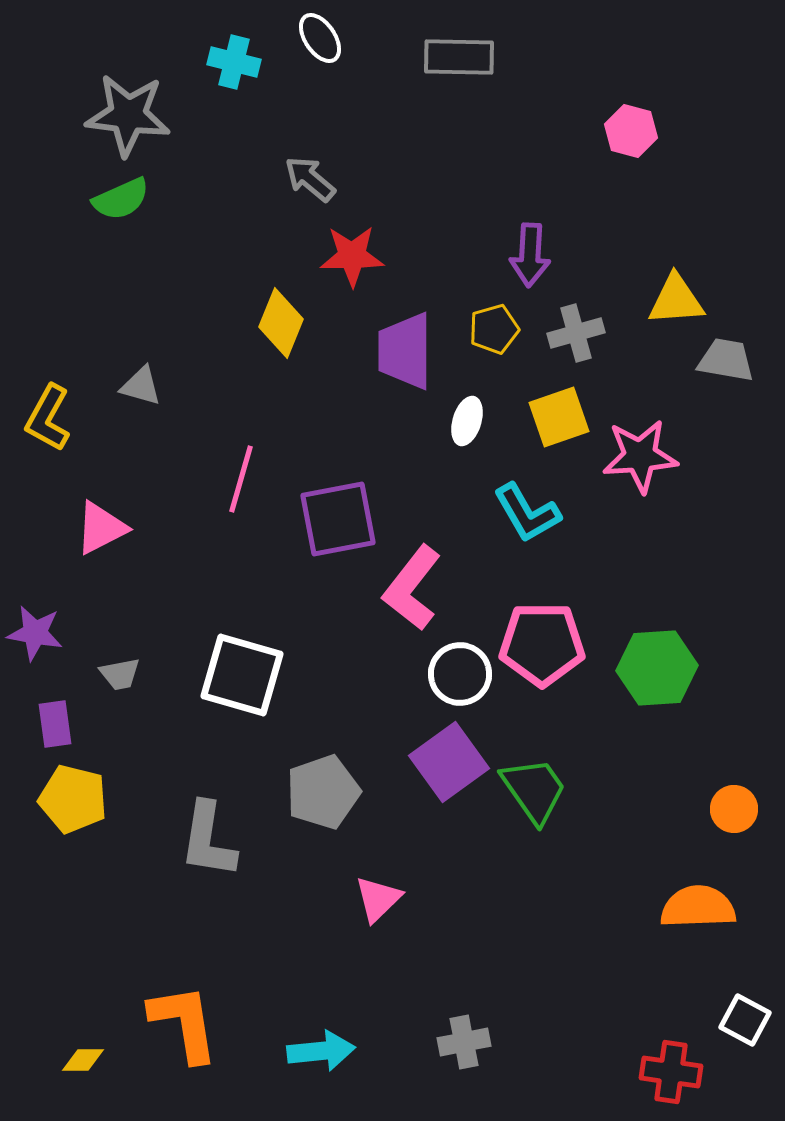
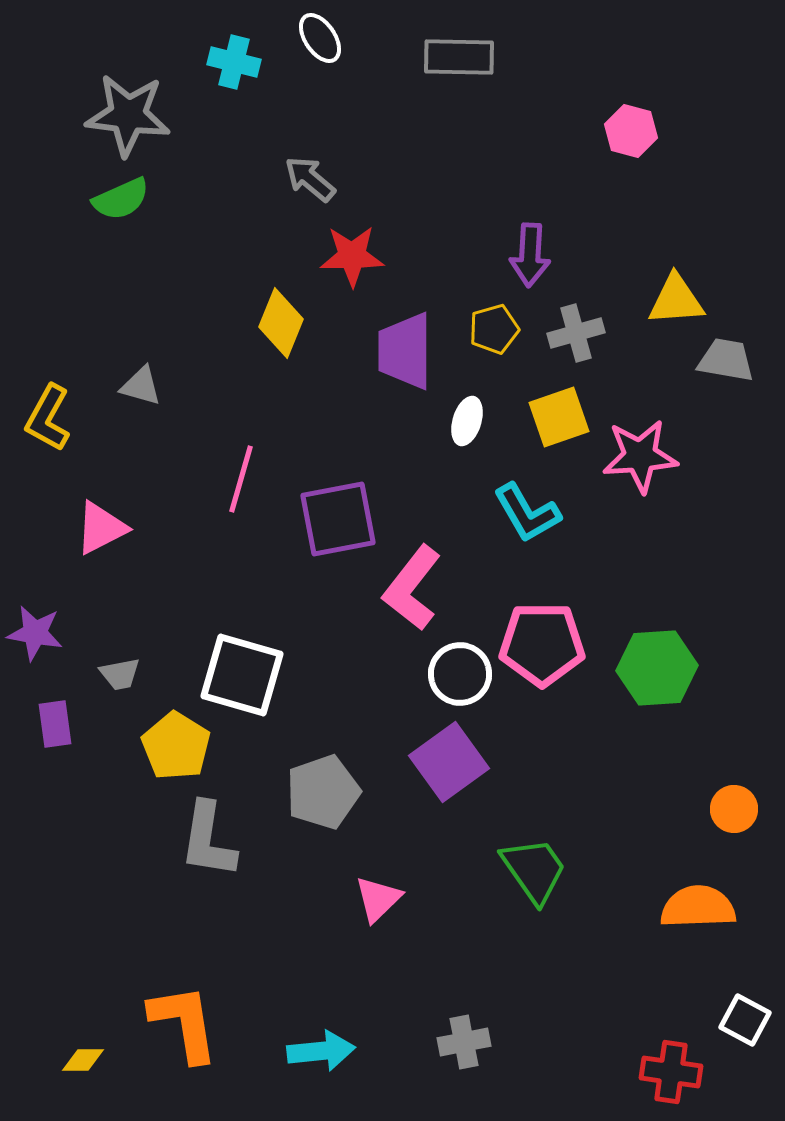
green trapezoid at (534, 790): moved 80 px down
yellow pentagon at (73, 799): moved 103 px right, 53 px up; rotated 18 degrees clockwise
